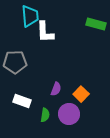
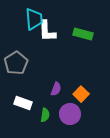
cyan trapezoid: moved 4 px right, 3 px down
green rectangle: moved 13 px left, 10 px down
white L-shape: moved 2 px right, 1 px up
gray pentagon: moved 1 px right, 1 px down; rotated 30 degrees counterclockwise
white rectangle: moved 1 px right, 2 px down
purple circle: moved 1 px right
